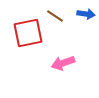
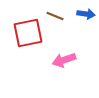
brown line: rotated 12 degrees counterclockwise
pink arrow: moved 1 px right, 3 px up
